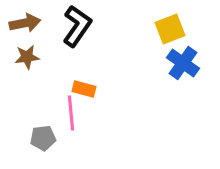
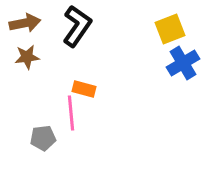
blue cross: rotated 24 degrees clockwise
